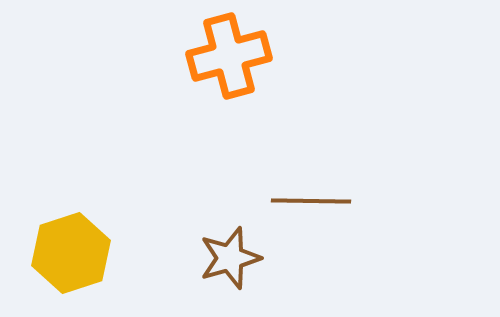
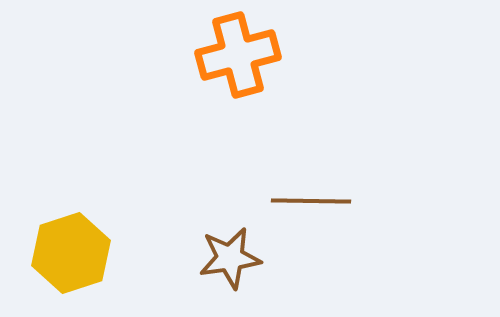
orange cross: moved 9 px right, 1 px up
brown star: rotated 8 degrees clockwise
